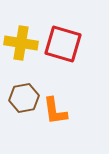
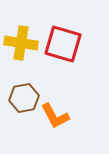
orange L-shape: moved 5 px down; rotated 20 degrees counterclockwise
